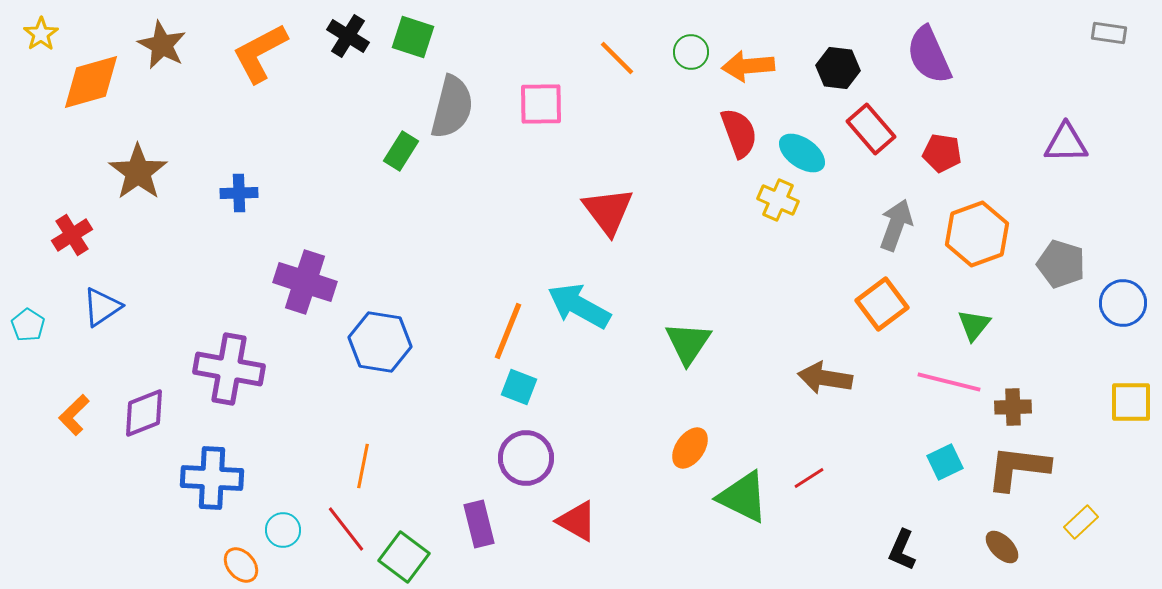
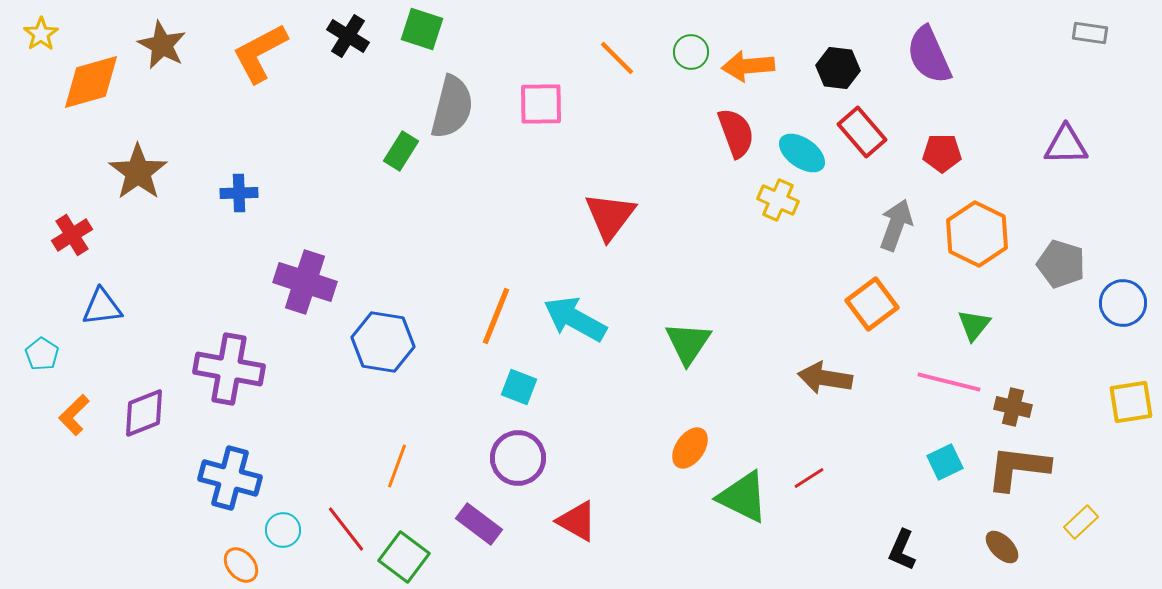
gray rectangle at (1109, 33): moved 19 px left
green square at (413, 37): moved 9 px right, 8 px up
red rectangle at (871, 129): moved 9 px left, 3 px down
red semicircle at (739, 133): moved 3 px left
purple triangle at (1066, 143): moved 2 px down
red pentagon at (942, 153): rotated 9 degrees counterclockwise
red triangle at (608, 211): moved 2 px right, 5 px down; rotated 14 degrees clockwise
orange hexagon at (977, 234): rotated 14 degrees counterclockwise
orange square at (882, 304): moved 10 px left
cyan arrow at (579, 306): moved 4 px left, 13 px down
blue triangle at (102, 307): rotated 27 degrees clockwise
cyan pentagon at (28, 325): moved 14 px right, 29 px down
orange line at (508, 331): moved 12 px left, 15 px up
blue hexagon at (380, 342): moved 3 px right
yellow square at (1131, 402): rotated 9 degrees counterclockwise
brown cross at (1013, 407): rotated 15 degrees clockwise
purple circle at (526, 458): moved 8 px left
orange line at (363, 466): moved 34 px right; rotated 9 degrees clockwise
blue cross at (212, 478): moved 18 px right; rotated 12 degrees clockwise
purple rectangle at (479, 524): rotated 39 degrees counterclockwise
